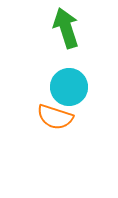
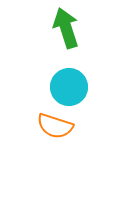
orange semicircle: moved 9 px down
